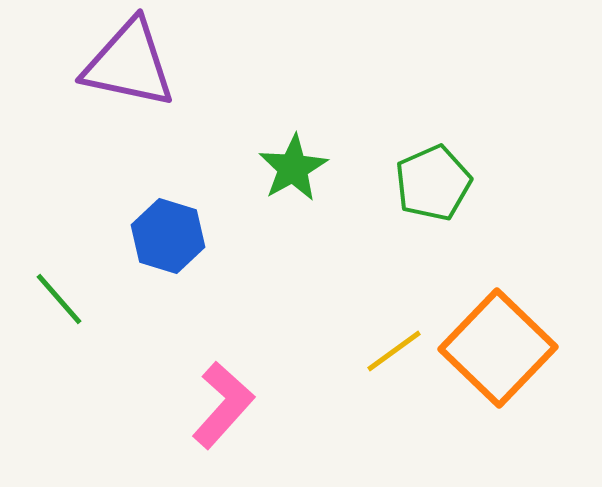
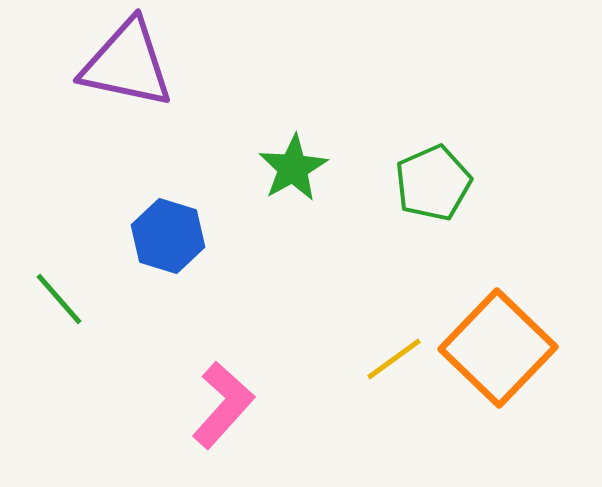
purple triangle: moved 2 px left
yellow line: moved 8 px down
